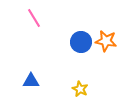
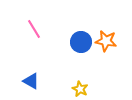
pink line: moved 11 px down
blue triangle: rotated 30 degrees clockwise
